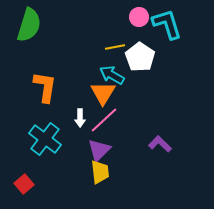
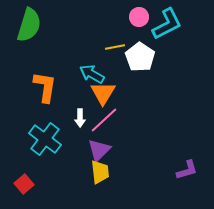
cyan L-shape: rotated 80 degrees clockwise
cyan arrow: moved 20 px left, 1 px up
purple L-shape: moved 27 px right, 26 px down; rotated 120 degrees clockwise
